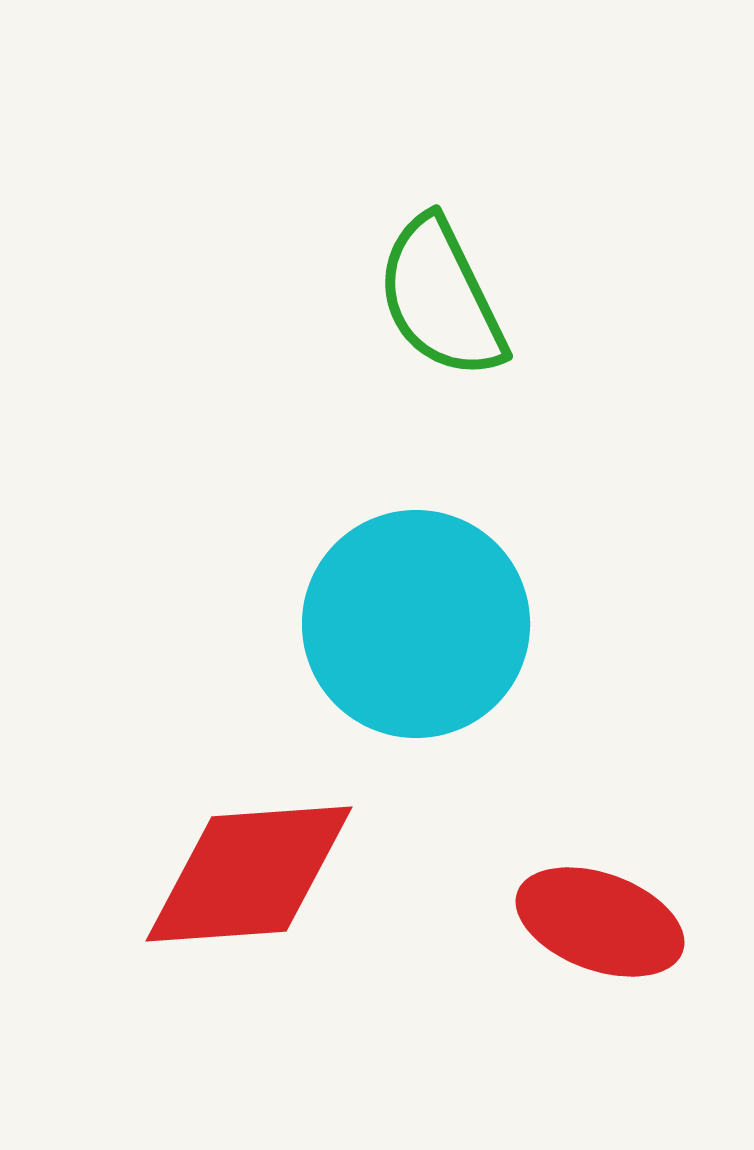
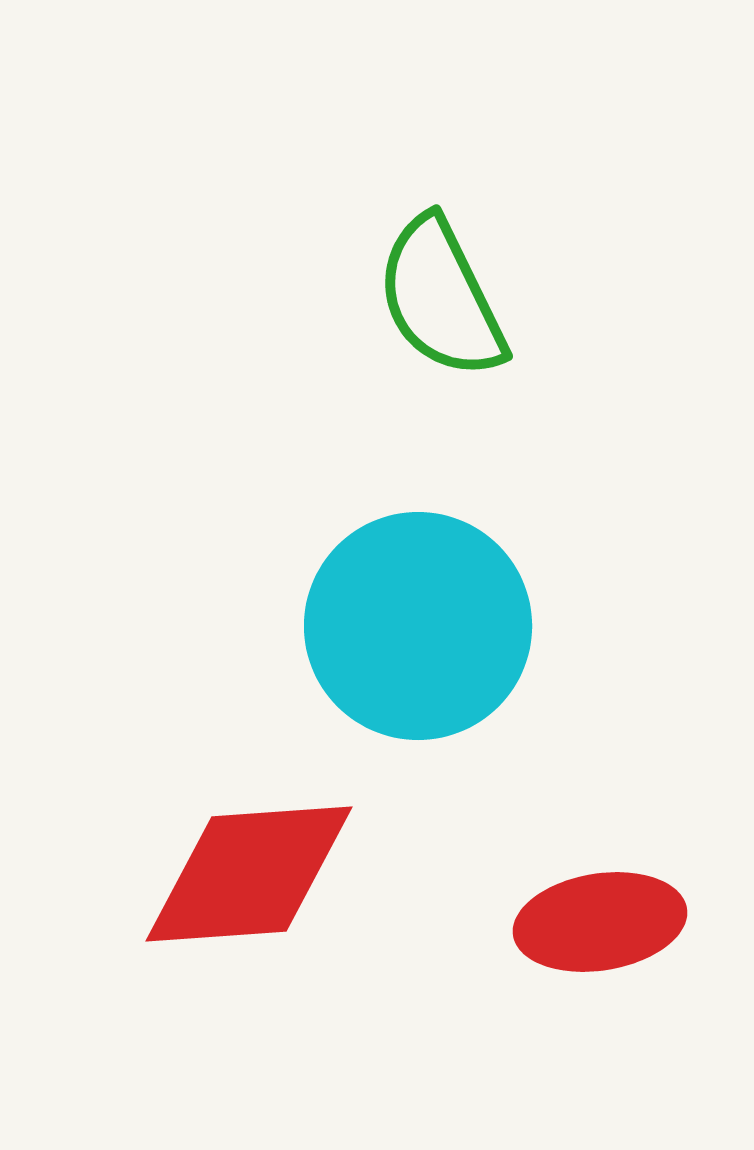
cyan circle: moved 2 px right, 2 px down
red ellipse: rotated 29 degrees counterclockwise
